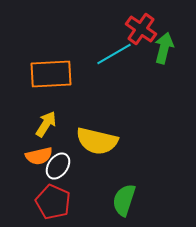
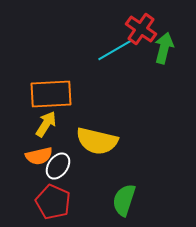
cyan line: moved 1 px right, 4 px up
orange rectangle: moved 20 px down
